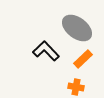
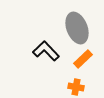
gray ellipse: rotated 32 degrees clockwise
